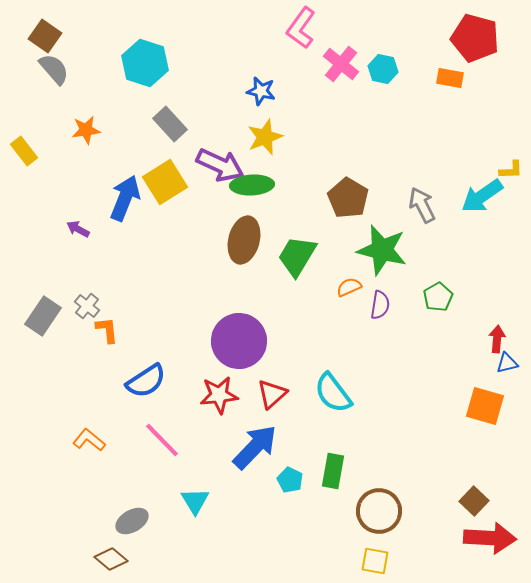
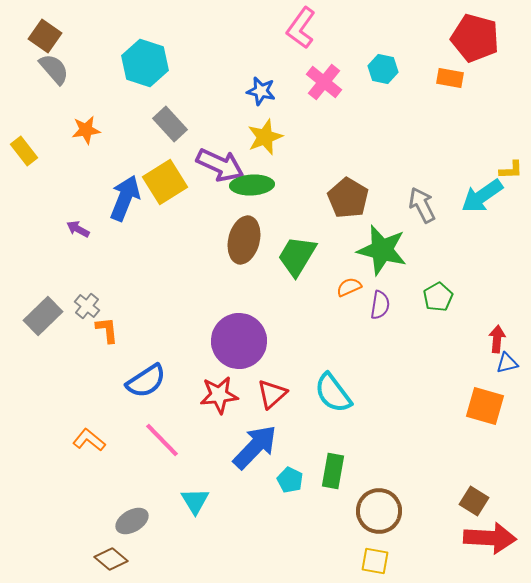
pink cross at (341, 64): moved 17 px left, 18 px down
gray rectangle at (43, 316): rotated 12 degrees clockwise
brown square at (474, 501): rotated 12 degrees counterclockwise
